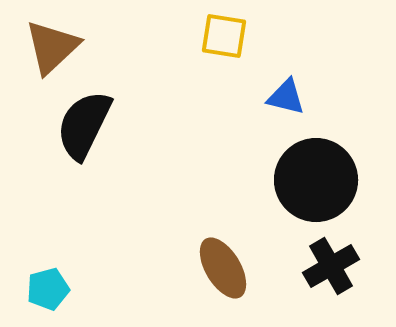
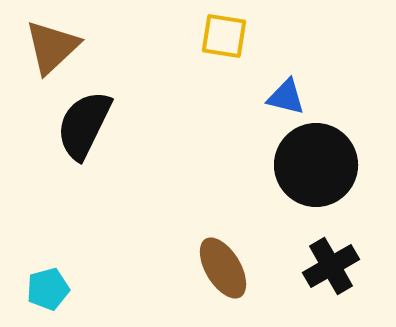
black circle: moved 15 px up
